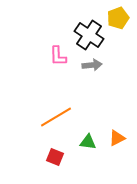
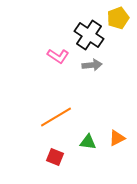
pink L-shape: rotated 55 degrees counterclockwise
